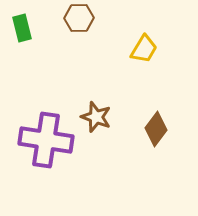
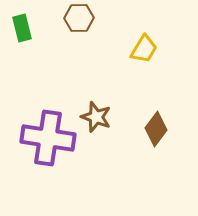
purple cross: moved 2 px right, 2 px up
